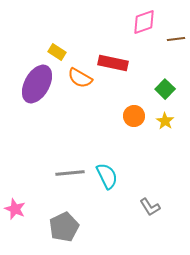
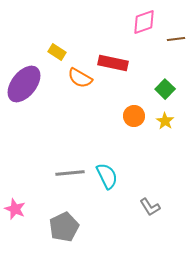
purple ellipse: moved 13 px left; rotated 9 degrees clockwise
